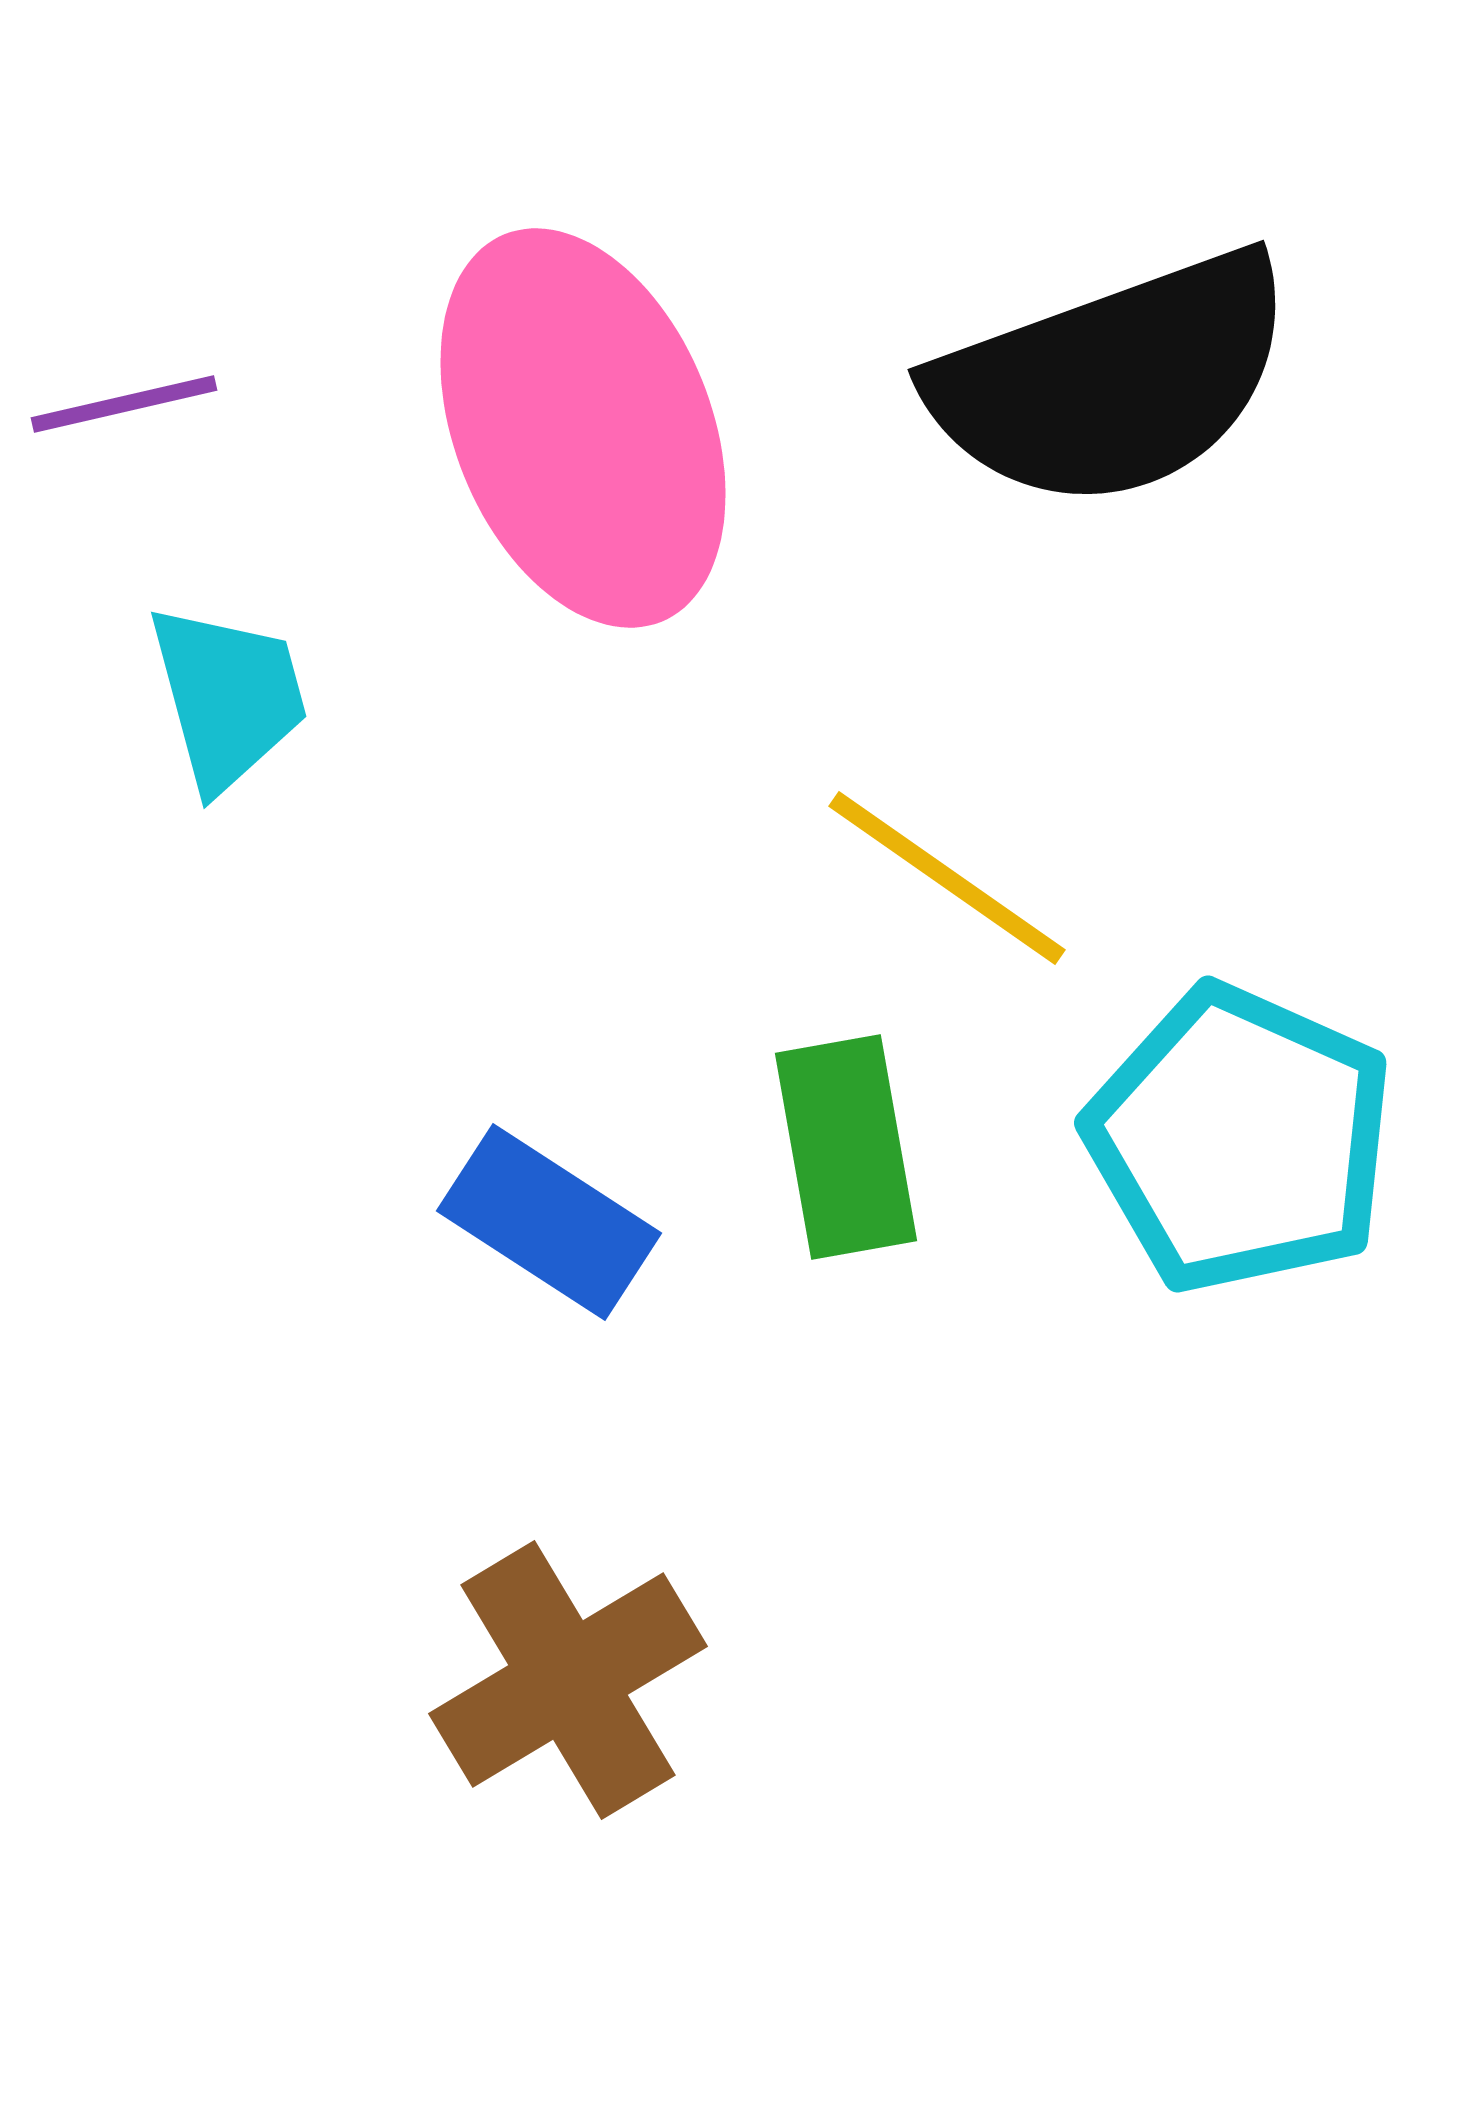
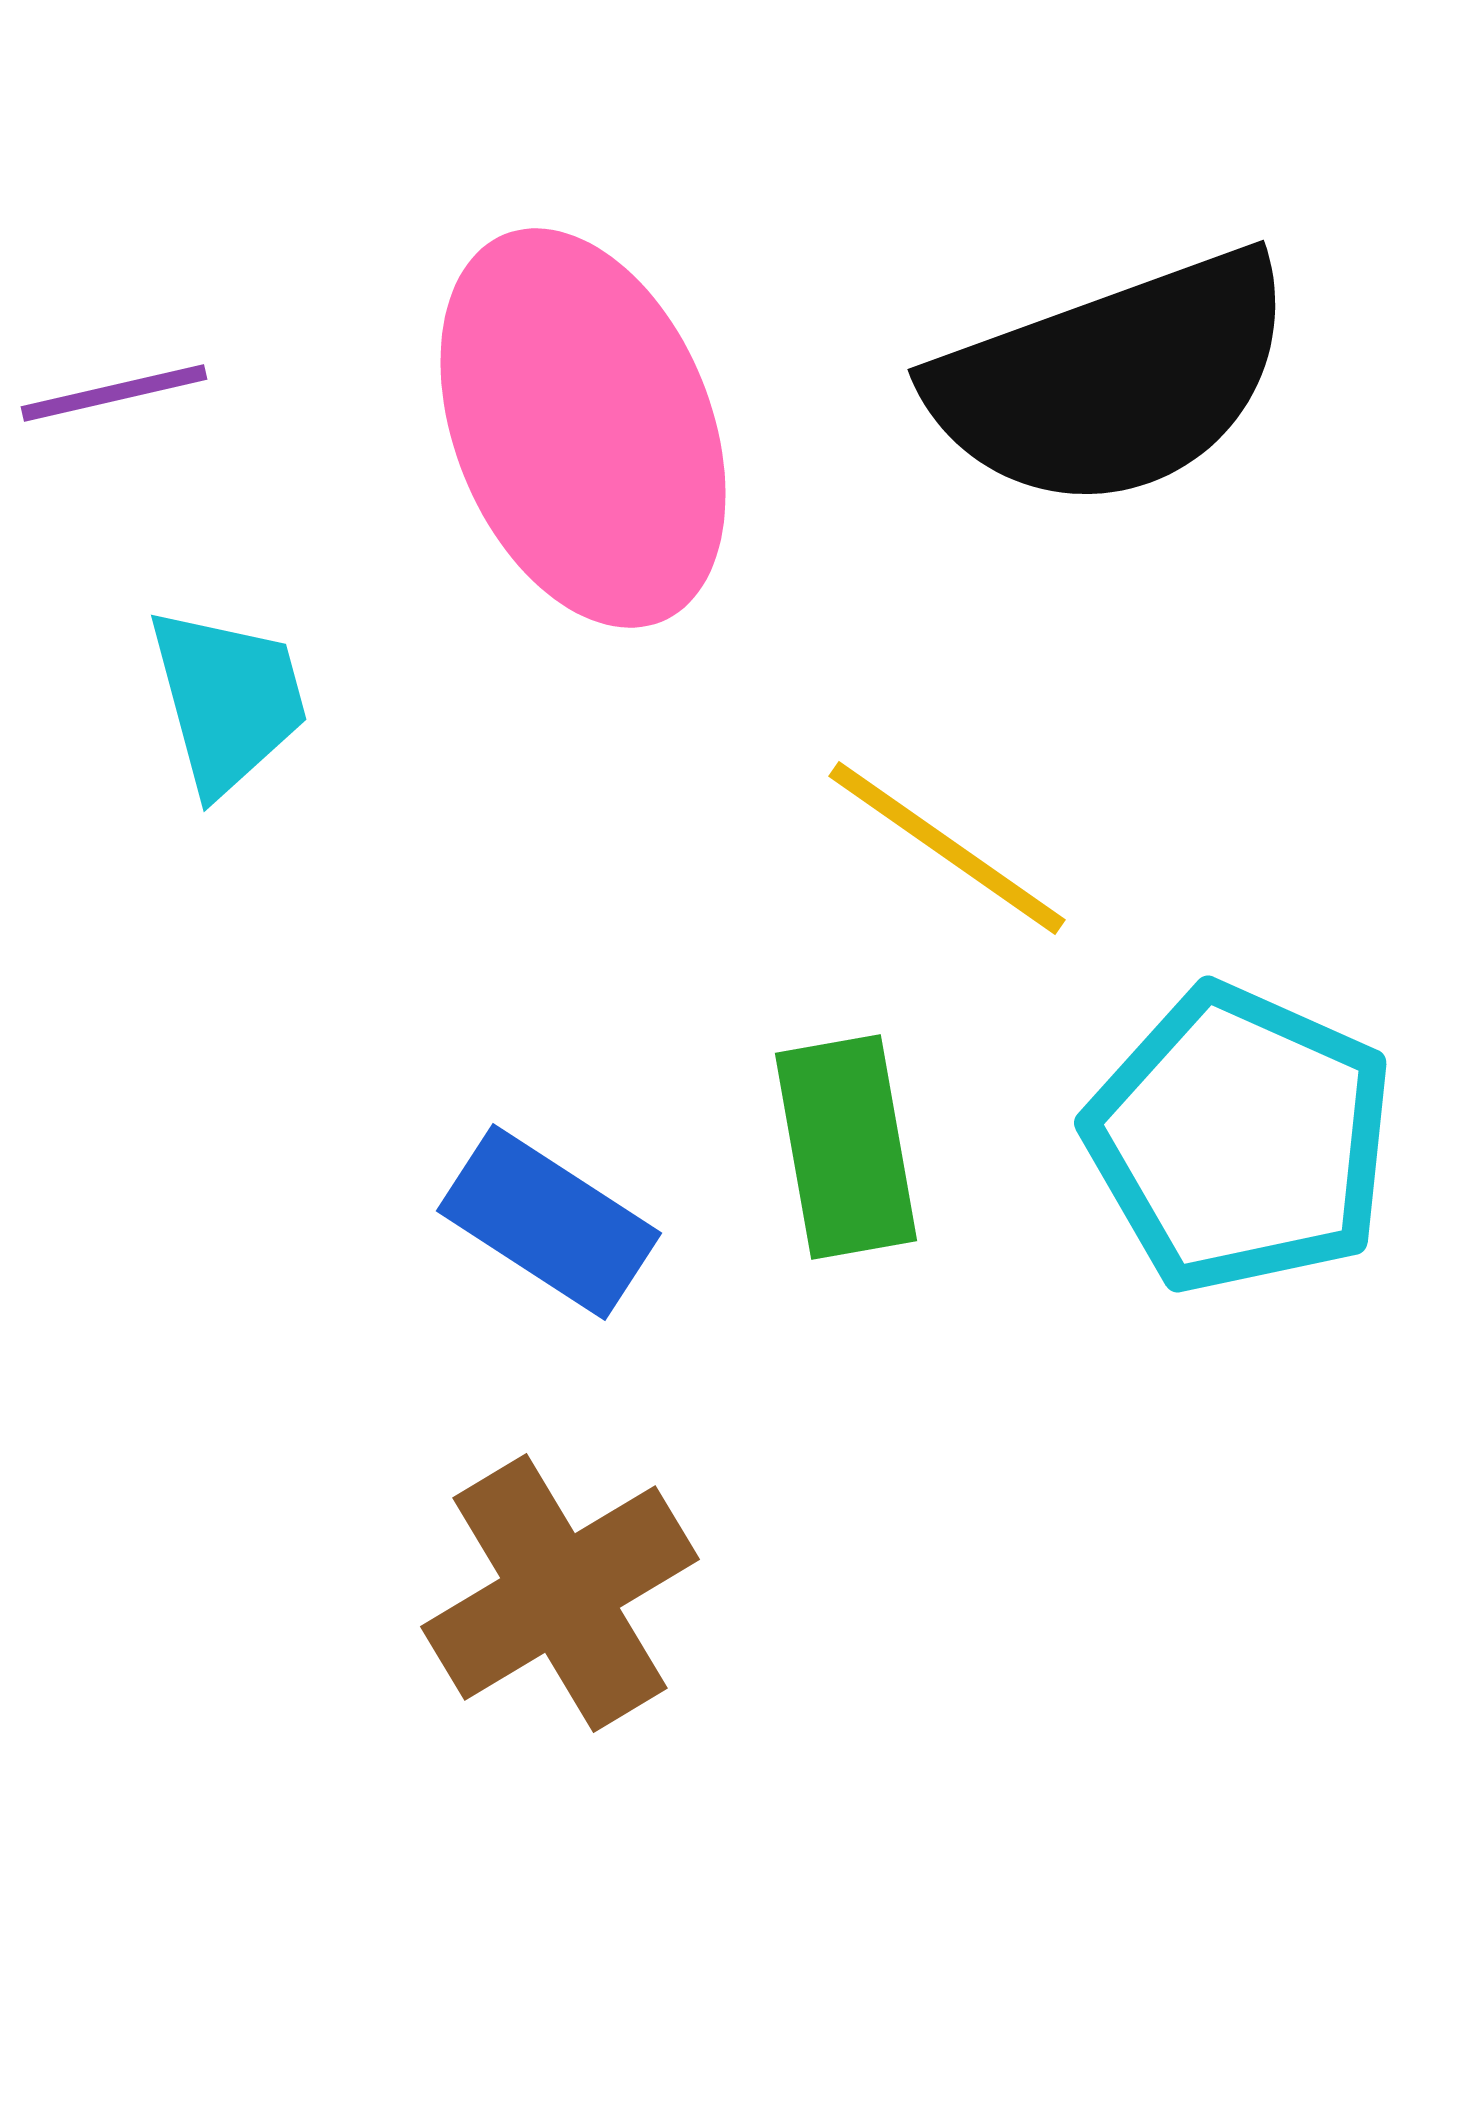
purple line: moved 10 px left, 11 px up
cyan trapezoid: moved 3 px down
yellow line: moved 30 px up
brown cross: moved 8 px left, 87 px up
